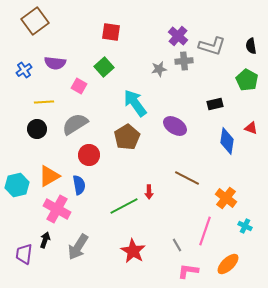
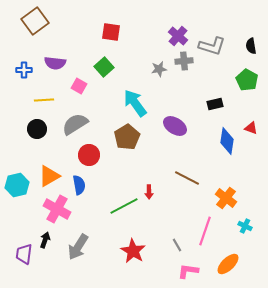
blue cross: rotated 35 degrees clockwise
yellow line: moved 2 px up
